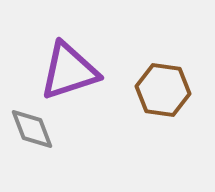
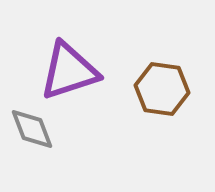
brown hexagon: moved 1 px left, 1 px up
